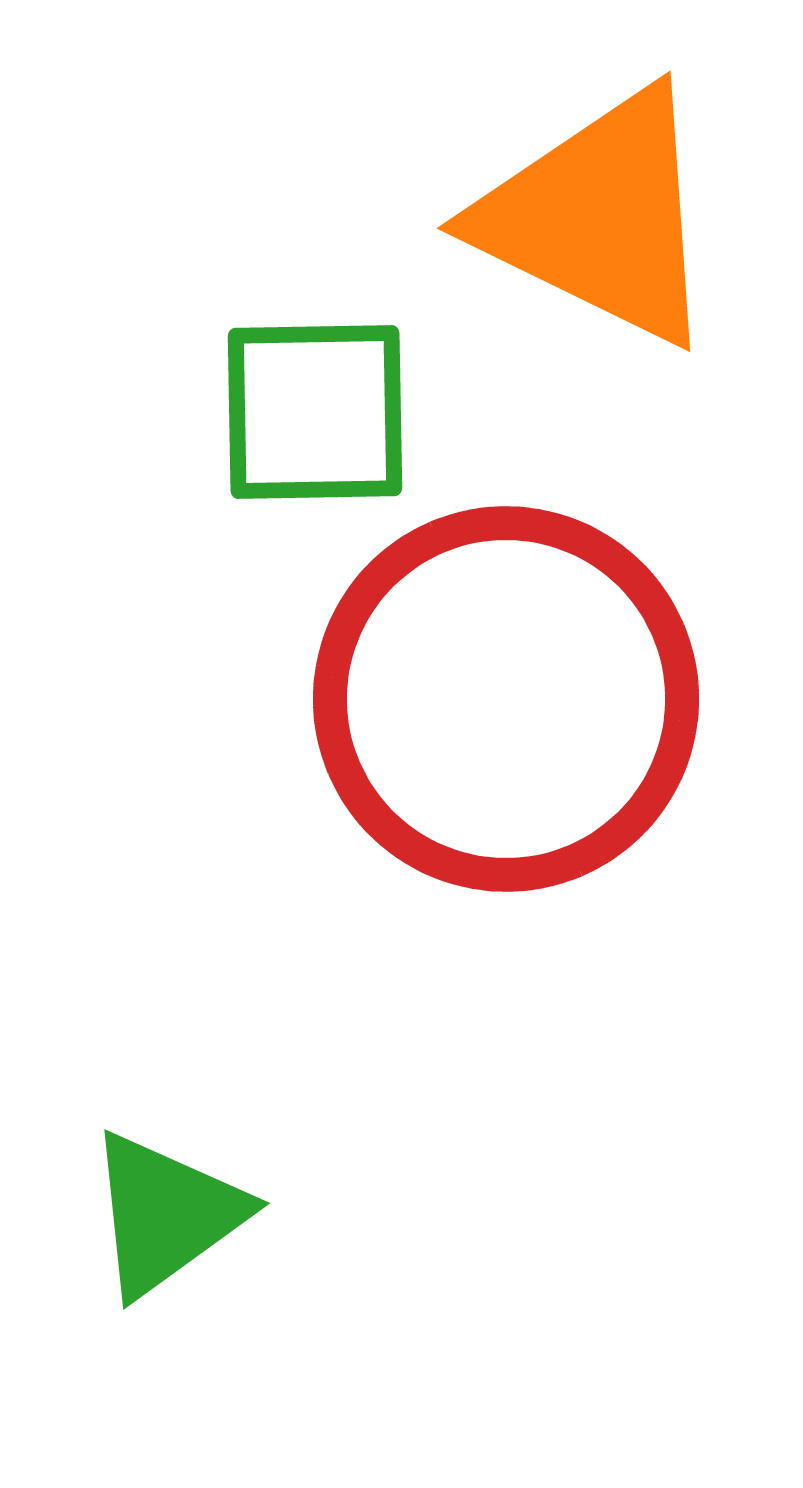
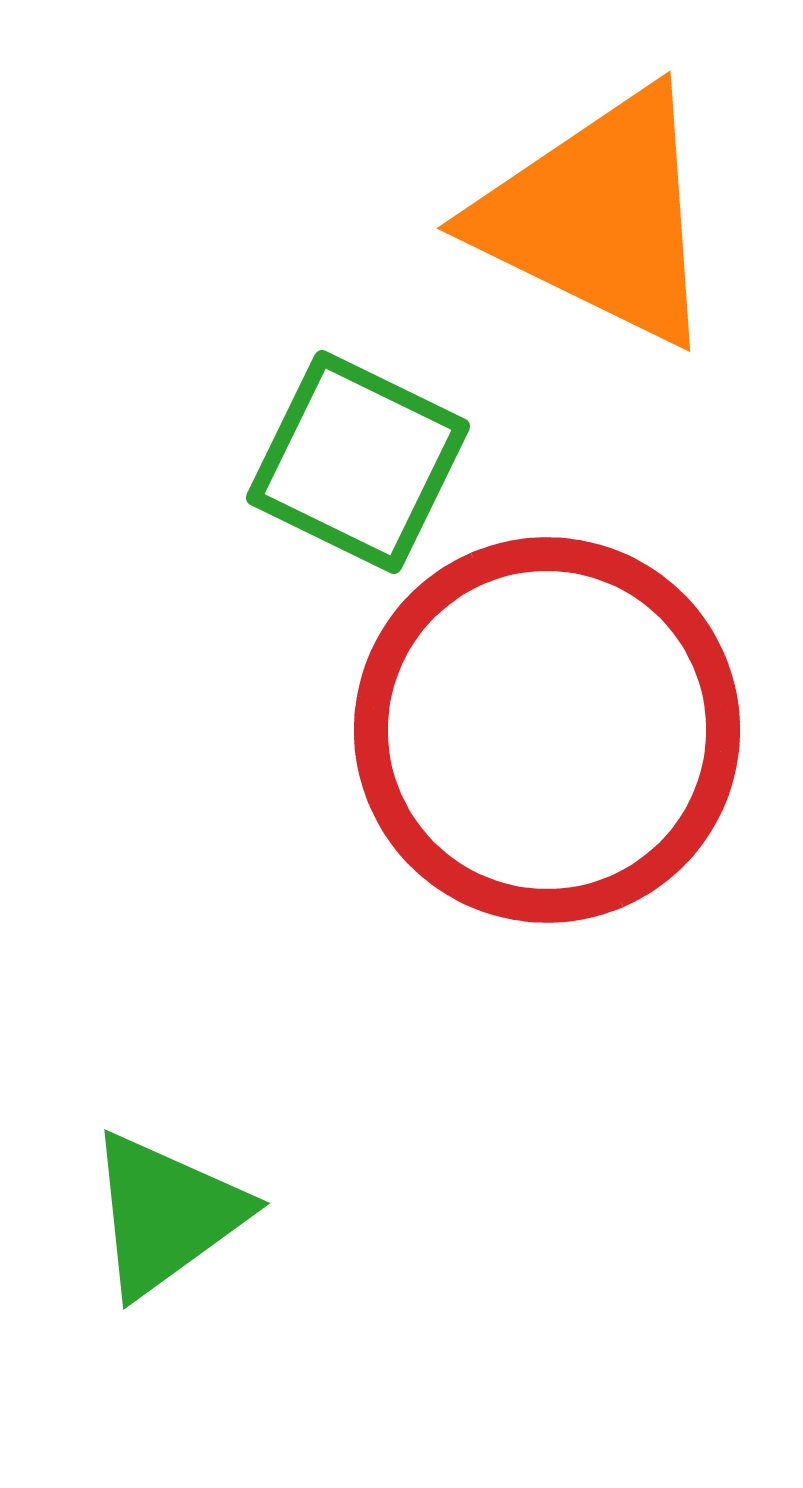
green square: moved 43 px right, 50 px down; rotated 27 degrees clockwise
red circle: moved 41 px right, 31 px down
